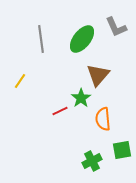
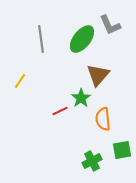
gray L-shape: moved 6 px left, 2 px up
